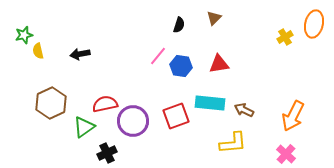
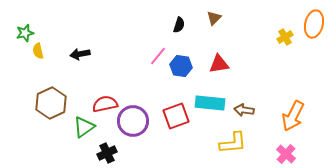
green star: moved 1 px right, 2 px up
brown arrow: rotated 18 degrees counterclockwise
